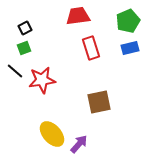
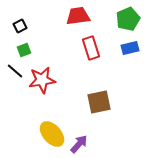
green pentagon: moved 2 px up
black square: moved 5 px left, 2 px up
green square: moved 2 px down
